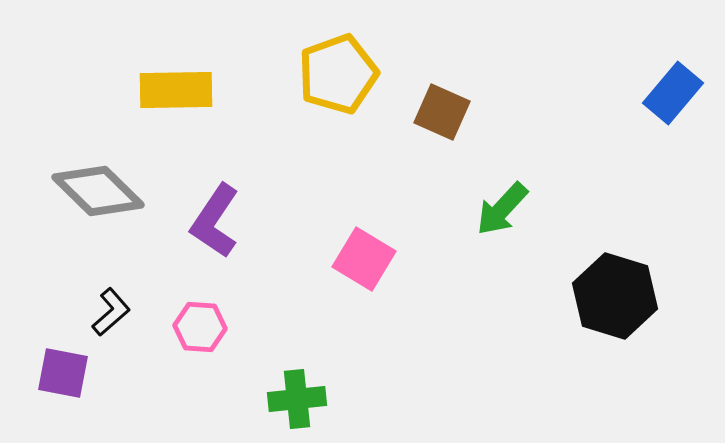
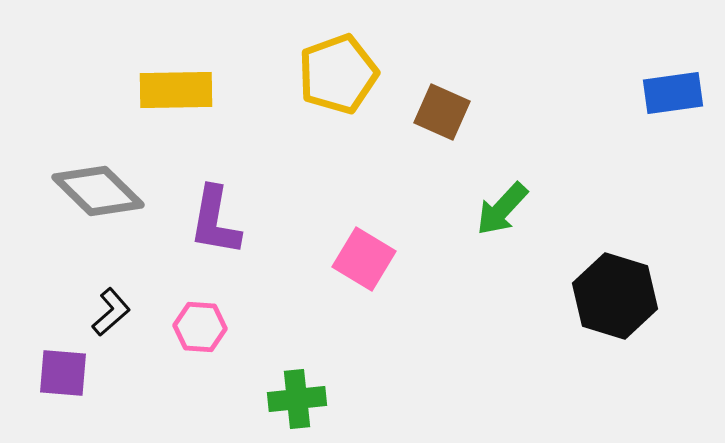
blue rectangle: rotated 42 degrees clockwise
purple L-shape: rotated 24 degrees counterclockwise
purple square: rotated 6 degrees counterclockwise
